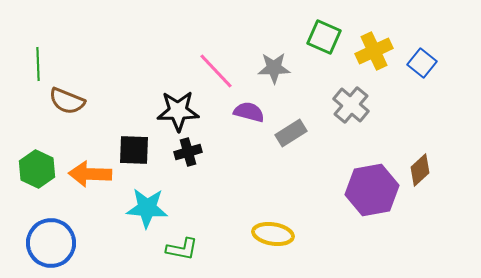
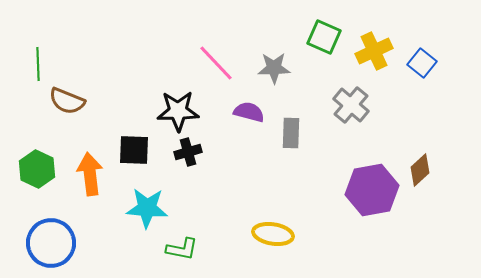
pink line: moved 8 px up
gray rectangle: rotated 56 degrees counterclockwise
orange arrow: rotated 81 degrees clockwise
